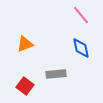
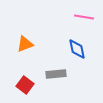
pink line: moved 3 px right, 2 px down; rotated 42 degrees counterclockwise
blue diamond: moved 4 px left, 1 px down
red square: moved 1 px up
